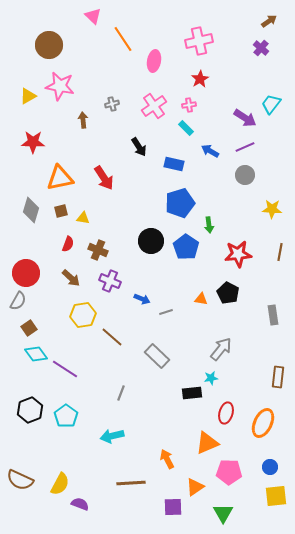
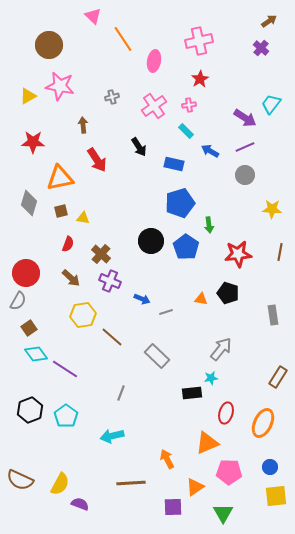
gray cross at (112, 104): moved 7 px up
brown arrow at (83, 120): moved 5 px down
cyan rectangle at (186, 128): moved 3 px down
red arrow at (104, 178): moved 7 px left, 18 px up
gray diamond at (31, 210): moved 2 px left, 7 px up
brown cross at (98, 250): moved 3 px right, 4 px down; rotated 18 degrees clockwise
black pentagon at (228, 293): rotated 10 degrees counterclockwise
brown rectangle at (278, 377): rotated 25 degrees clockwise
